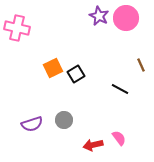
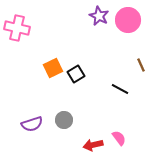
pink circle: moved 2 px right, 2 px down
